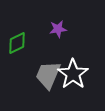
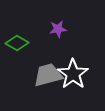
green diamond: rotated 55 degrees clockwise
gray trapezoid: rotated 52 degrees clockwise
